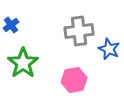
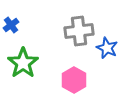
blue star: moved 2 px left, 1 px up
pink hexagon: rotated 20 degrees counterclockwise
